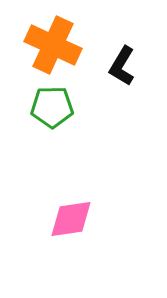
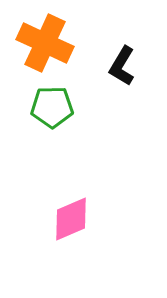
orange cross: moved 8 px left, 2 px up
pink diamond: rotated 15 degrees counterclockwise
